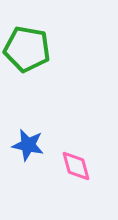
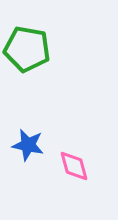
pink diamond: moved 2 px left
